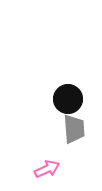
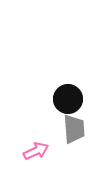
pink arrow: moved 11 px left, 18 px up
